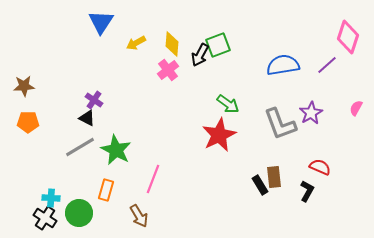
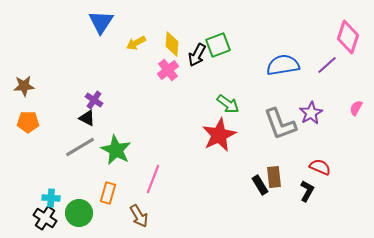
black arrow: moved 3 px left
orange rectangle: moved 2 px right, 3 px down
